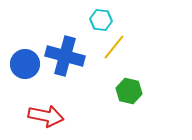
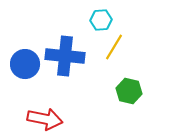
cyan hexagon: rotated 10 degrees counterclockwise
yellow line: rotated 8 degrees counterclockwise
blue cross: rotated 9 degrees counterclockwise
red arrow: moved 1 px left, 3 px down
